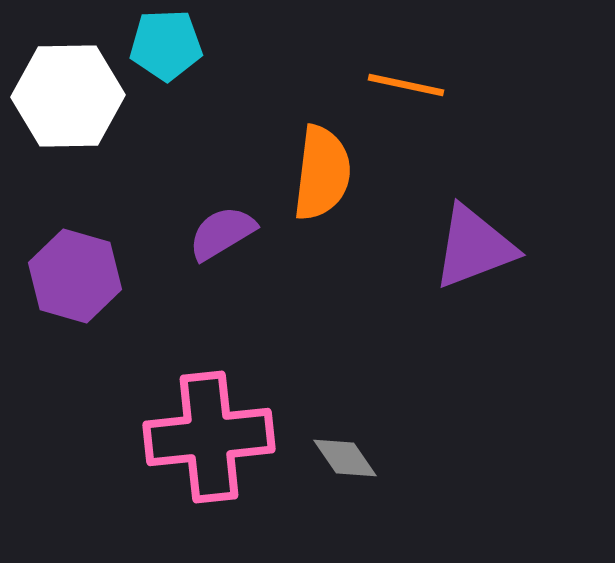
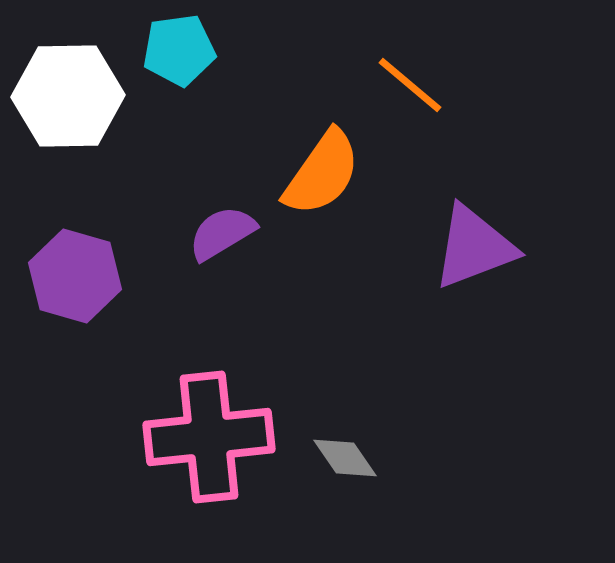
cyan pentagon: moved 13 px right, 5 px down; rotated 6 degrees counterclockwise
orange line: moved 4 px right; rotated 28 degrees clockwise
orange semicircle: rotated 28 degrees clockwise
